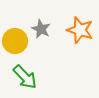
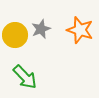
gray star: rotated 24 degrees clockwise
yellow circle: moved 6 px up
